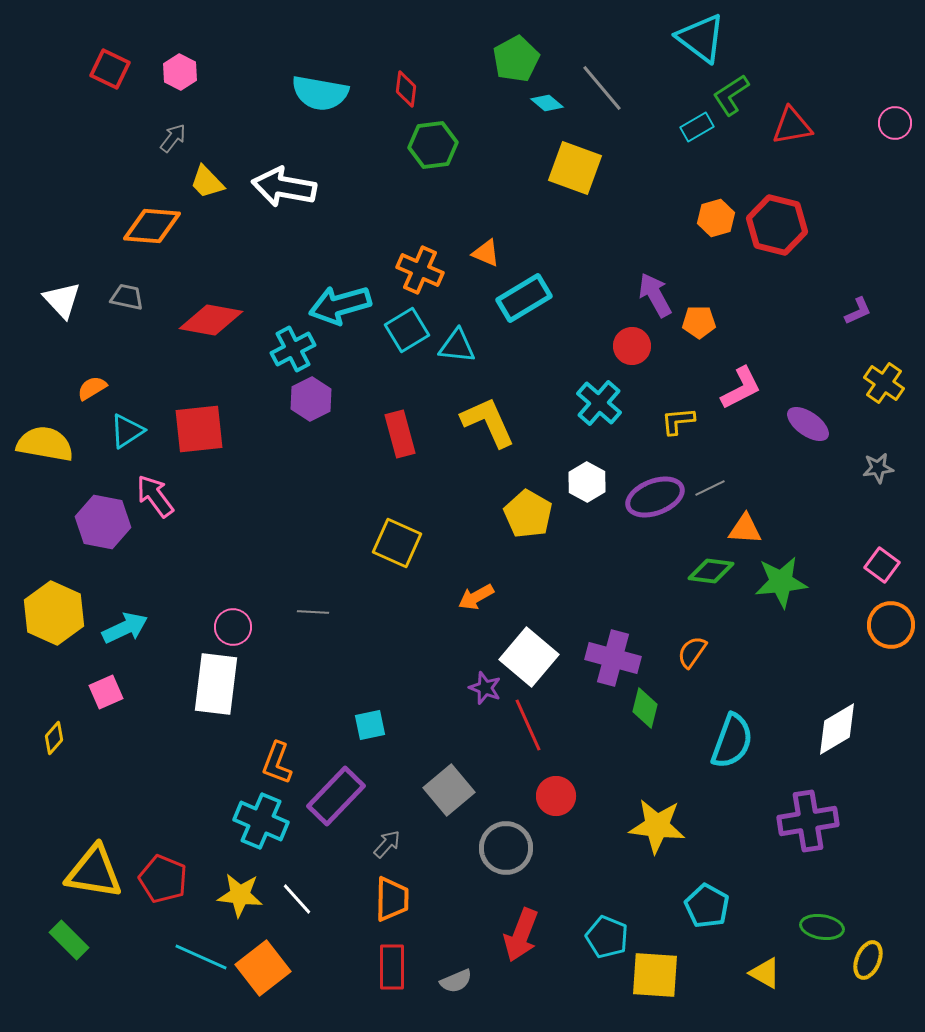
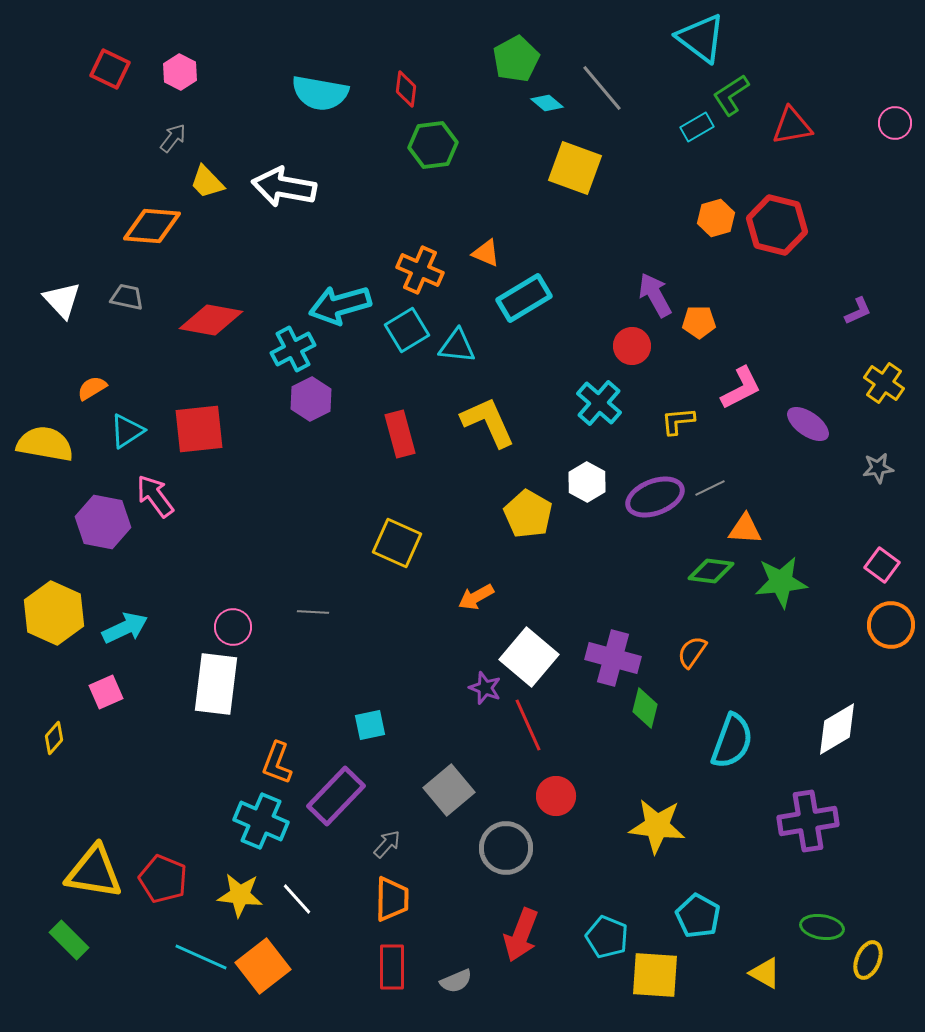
cyan pentagon at (707, 906): moved 9 px left, 10 px down
orange square at (263, 968): moved 2 px up
